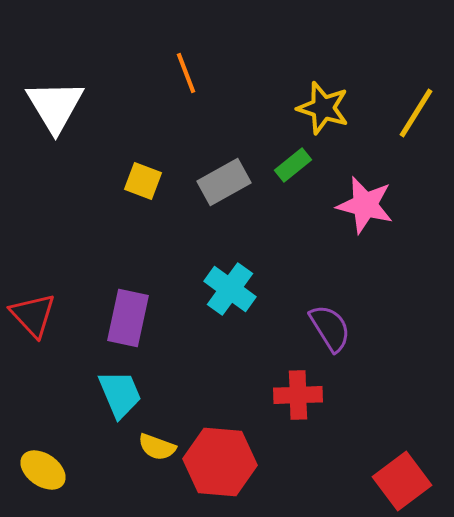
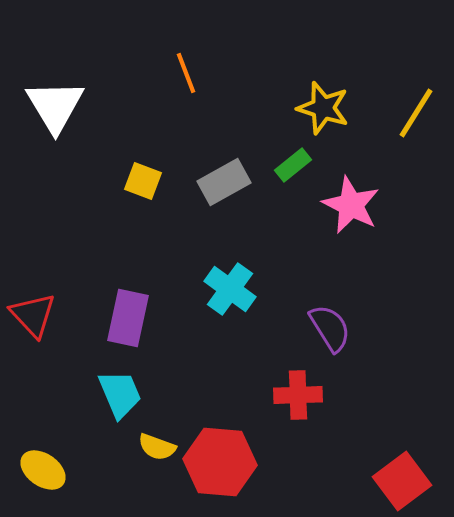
pink star: moved 14 px left; rotated 12 degrees clockwise
